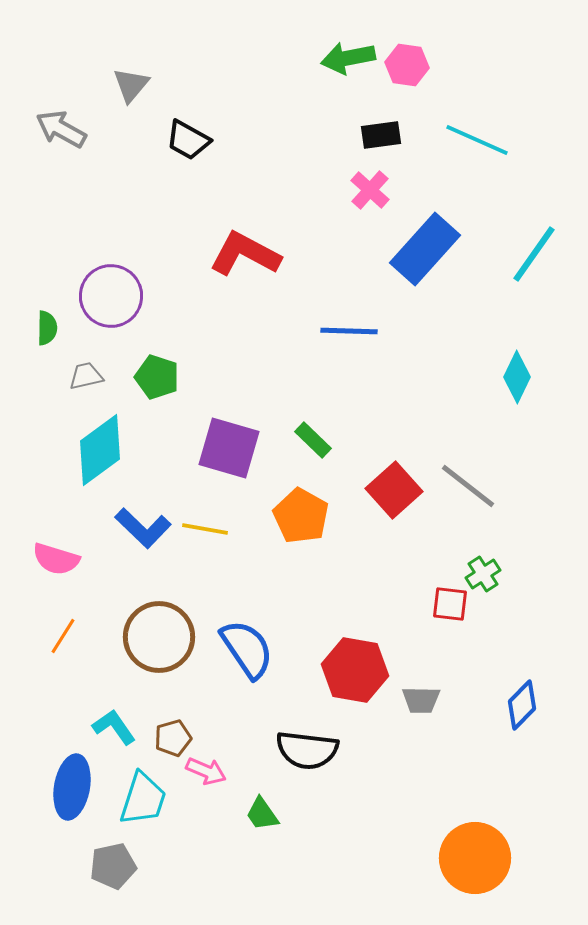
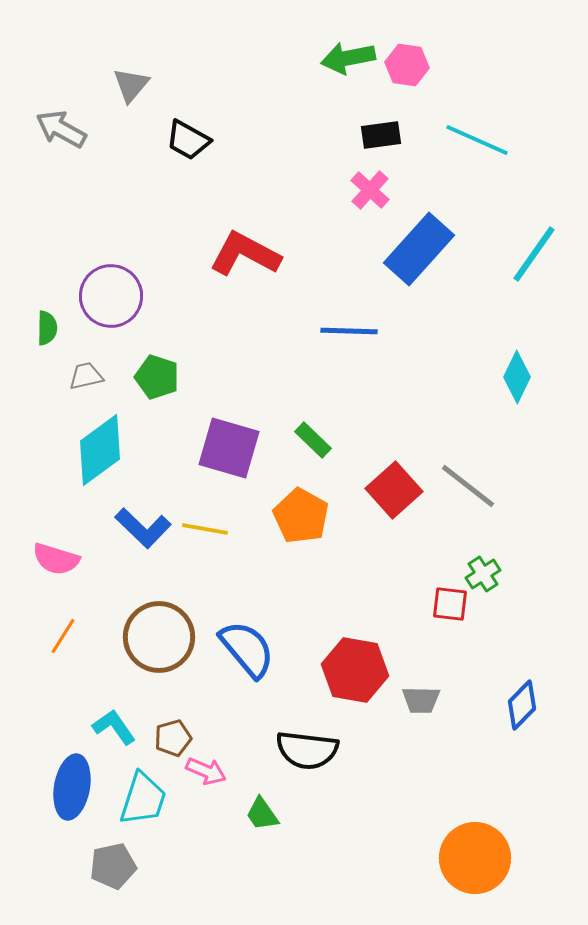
blue rectangle at (425, 249): moved 6 px left
blue semicircle at (247, 649): rotated 6 degrees counterclockwise
